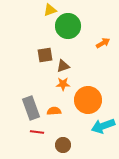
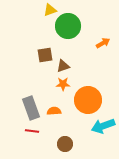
red line: moved 5 px left, 1 px up
brown circle: moved 2 px right, 1 px up
